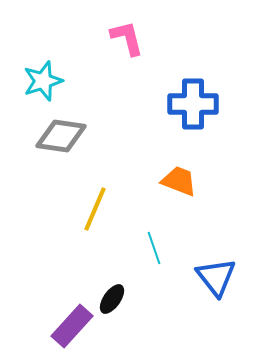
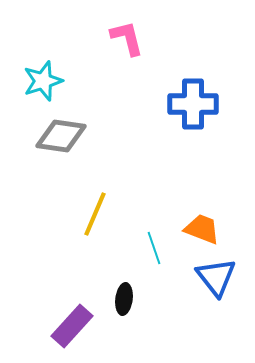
orange trapezoid: moved 23 px right, 48 px down
yellow line: moved 5 px down
black ellipse: moved 12 px right; rotated 28 degrees counterclockwise
